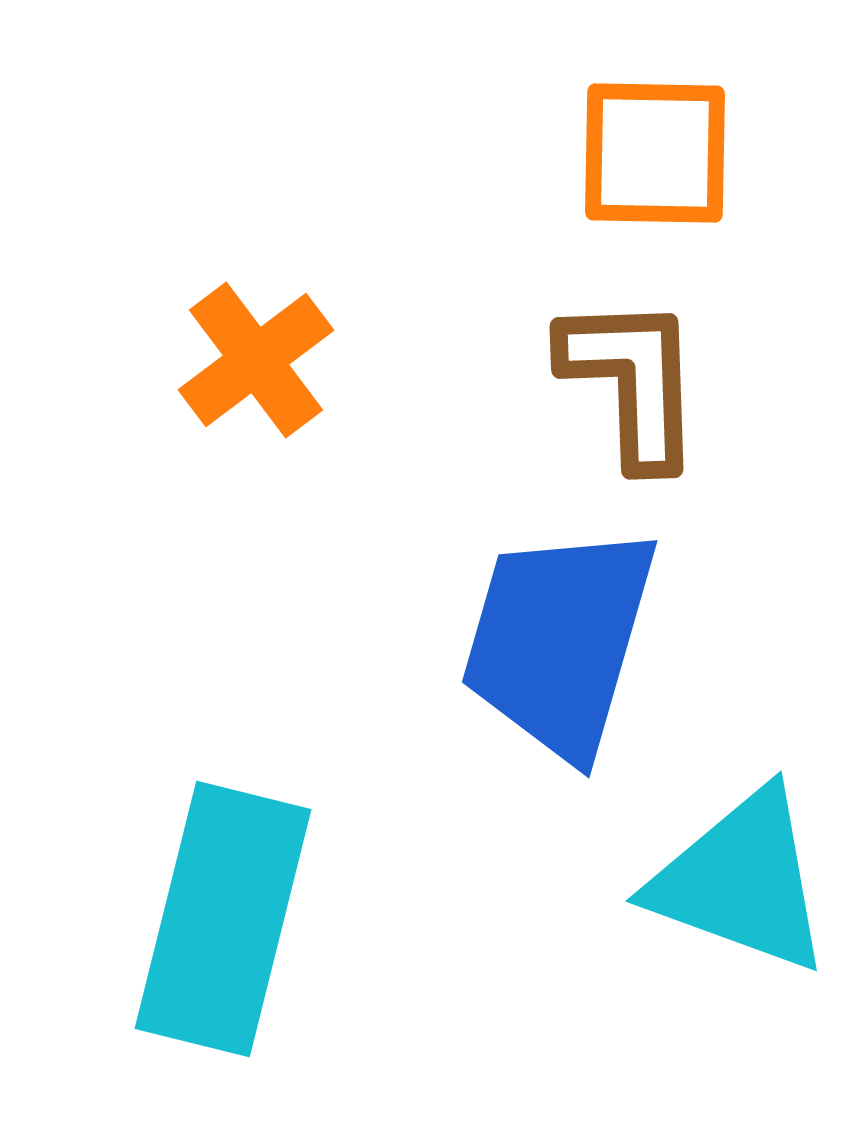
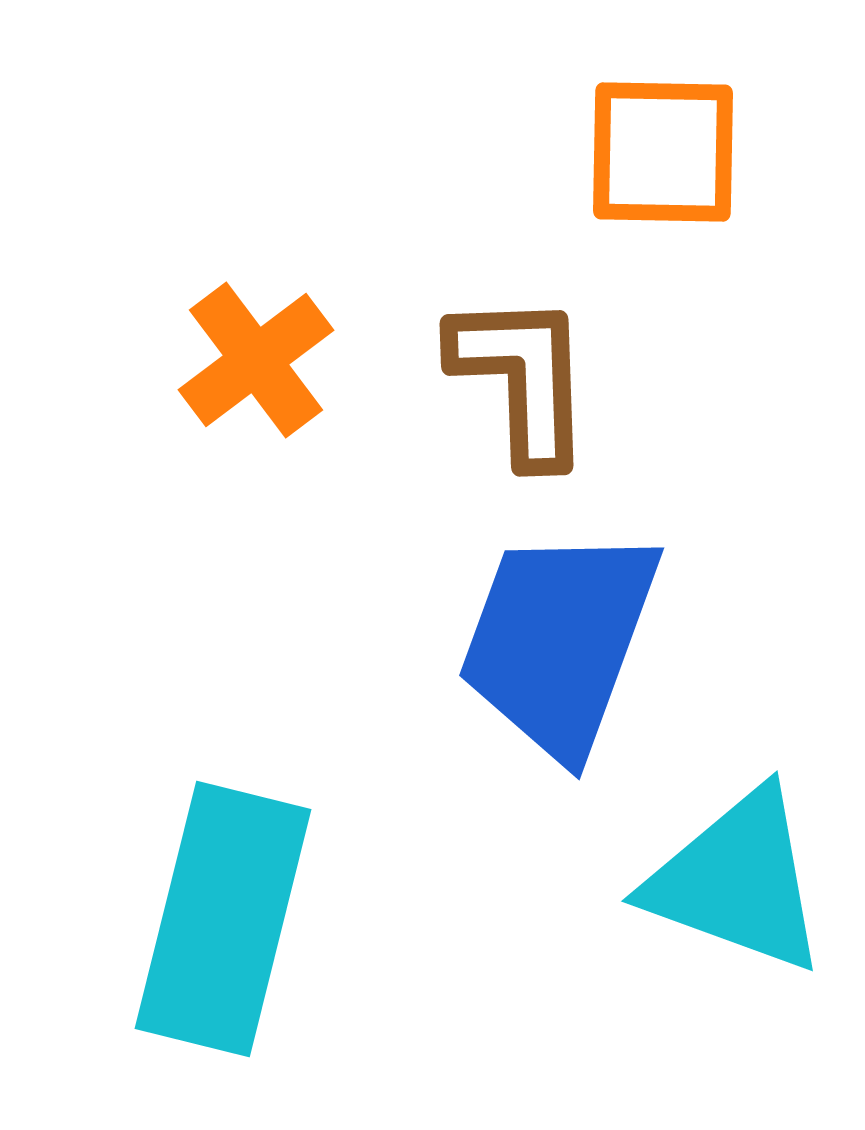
orange square: moved 8 px right, 1 px up
brown L-shape: moved 110 px left, 3 px up
blue trapezoid: rotated 4 degrees clockwise
cyan triangle: moved 4 px left
